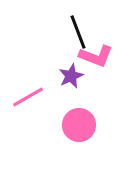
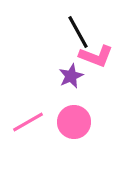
black line: rotated 8 degrees counterclockwise
pink line: moved 25 px down
pink circle: moved 5 px left, 3 px up
